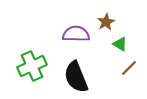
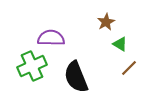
purple semicircle: moved 25 px left, 4 px down
